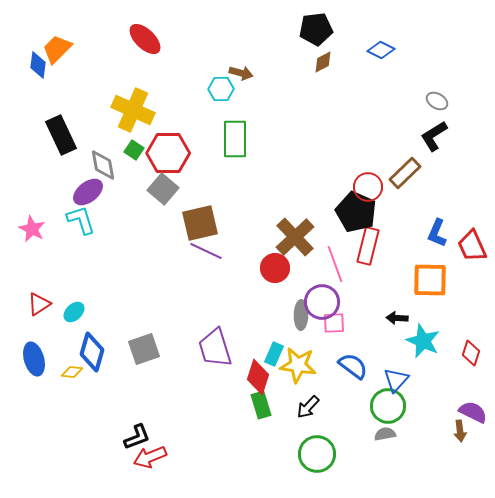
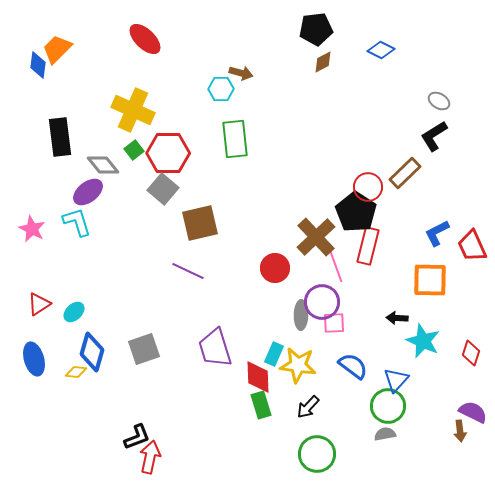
gray ellipse at (437, 101): moved 2 px right
black rectangle at (61, 135): moved 1 px left, 2 px down; rotated 18 degrees clockwise
green rectangle at (235, 139): rotated 6 degrees counterclockwise
green square at (134, 150): rotated 18 degrees clockwise
gray diamond at (103, 165): rotated 28 degrees counterclockwise
black pentagon at (356, 212): rotated 9 degrees clockwise
cyan L-shape at (81, 220): moved 4 px left, 2 px down
blue L-shape at (437, 233): rotated 40 degrees clockwise
brown cross at (295, 237): moved 21 px right
purple line at (206, 251): moved 18 px left, 20 px down
yellow diamond at (72, 372): moved 4 px right
red diamond at (258, 377): rotated 20 degrees counterclockwise
red arrow at (150, 457): rotated 124 degrees clockwise
